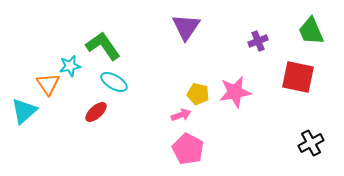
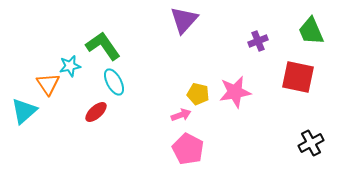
purple triangle: moved 2 px left, 7 px up; rotated 8 degrees clockwise
cyan ellipse: rotated 32 degrees clockwise
